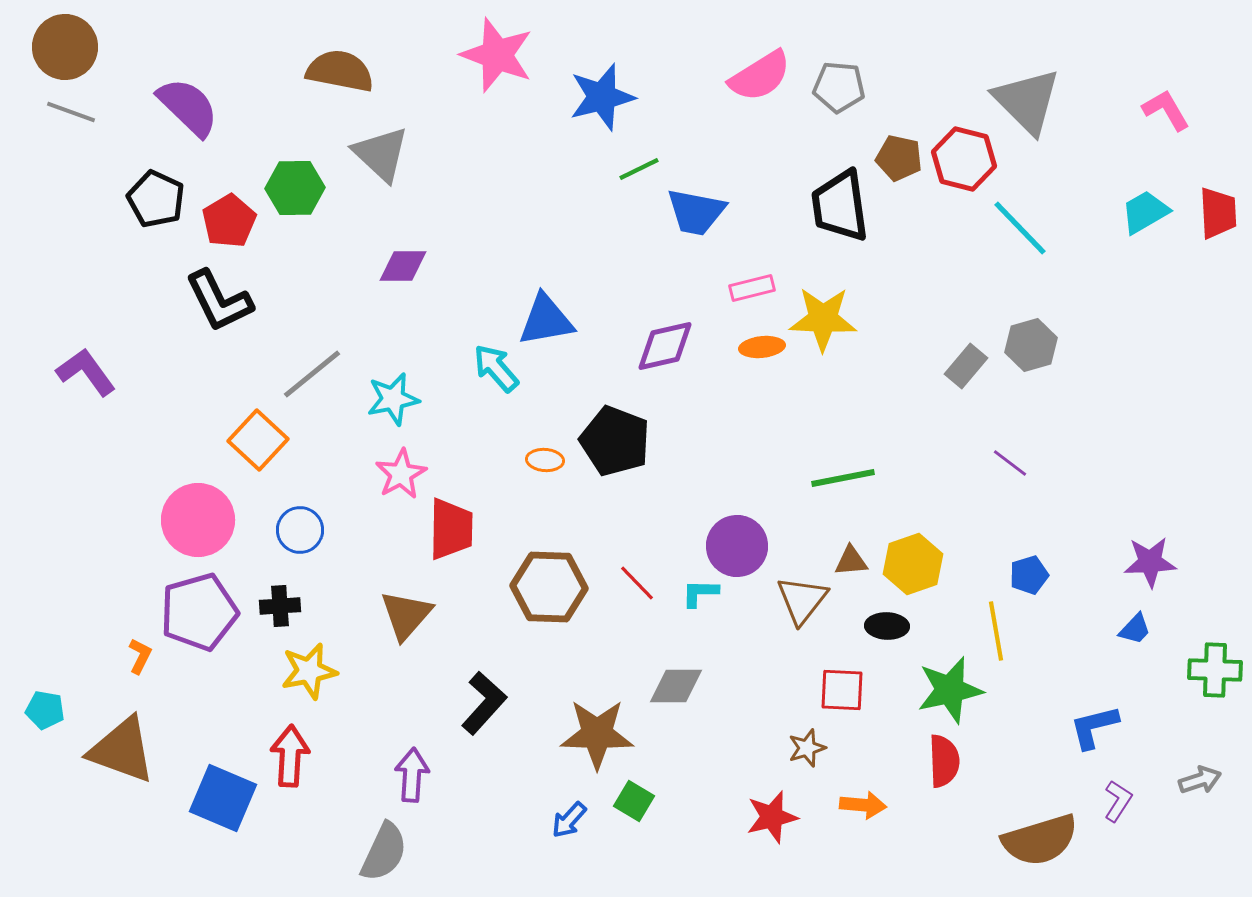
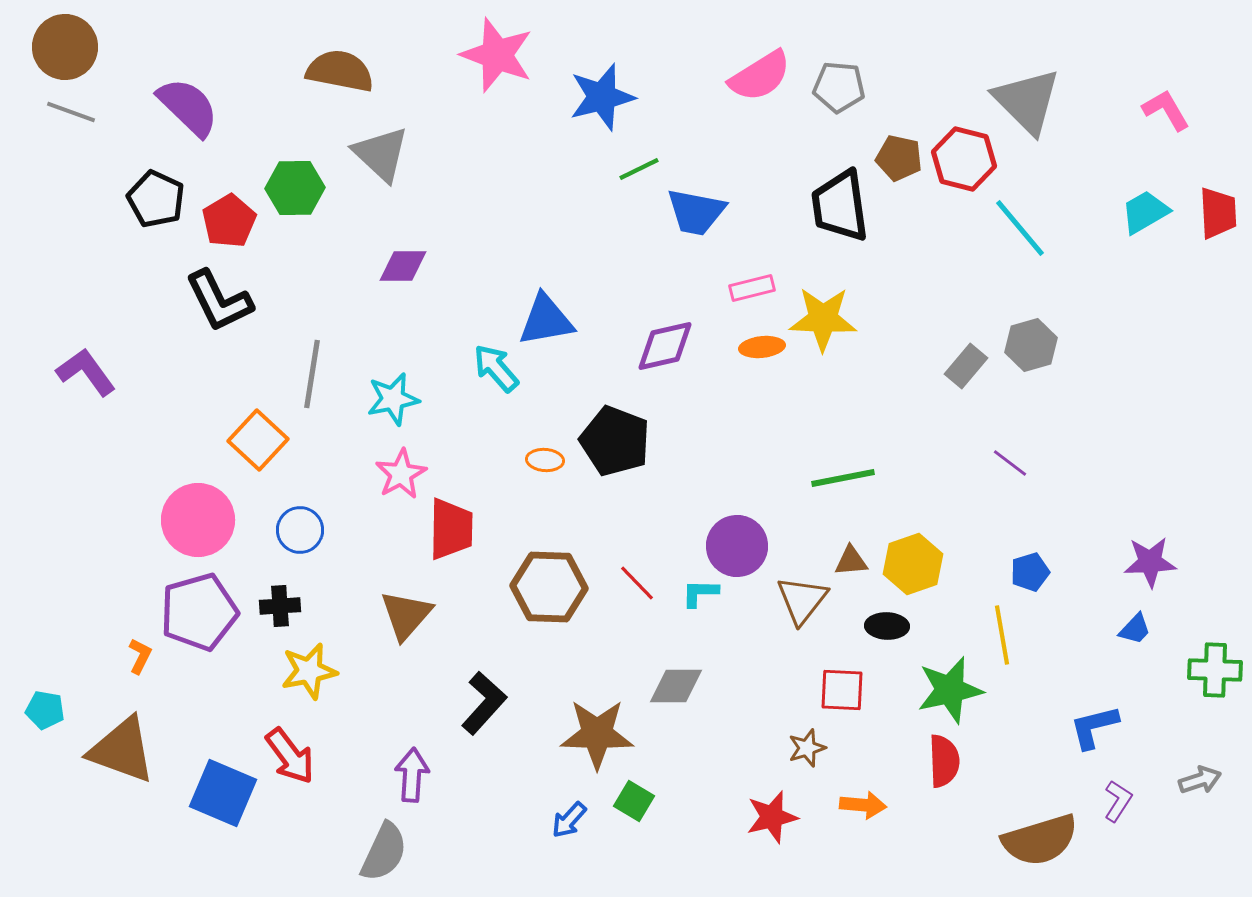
cyan line at (1020, 228): rotated 4 degrees clockwise
gray line at (312, 374): rotated 42 degrees counterclockwise
blue pentagon at (1029, 575): moved 1 px right, 3 px up
yellow line at (996, 631): moved 6 px right, 4 px down
red arrow at (290, 756): rotated 140 degrees clockwise
blue square at (223, 798): moved 5 px up
